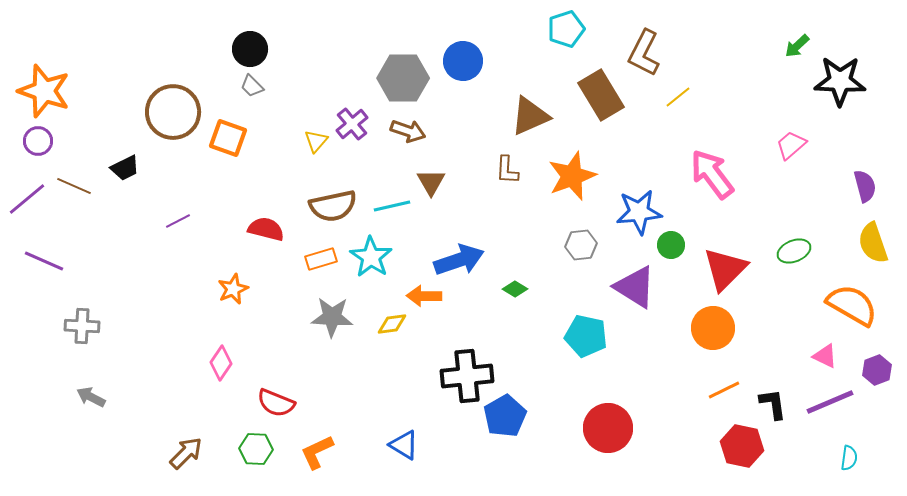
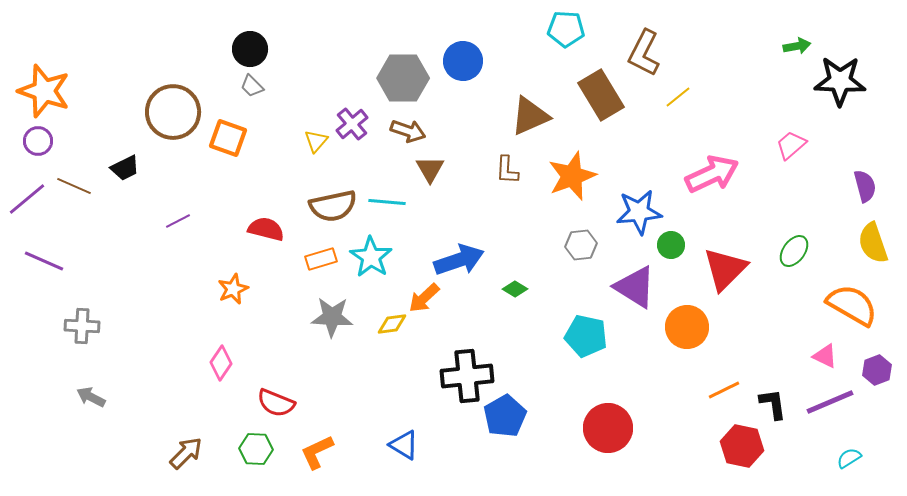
cyan pentagon at (566, 29): rotated 21 degrees clockwise
green arrow at (797, 46): rotated 148 degrees counterclockwise
pink arrow at (712, 174): rotated 102 degrees clockwise
brown triangle at (431, 182): moved 1 px left, 13 px up
cyan line at (392, 206): moved 5 px left, 4 px up; rotated 18 degrees clockwise
green ellipse at (794, 251): rotated 32 degrees counterclockwise
orange arrow at (424, 296): moved 2 px down; rotated 44 degrees counterclockwise
orange circle at (713, 328): moved 26 px left, 1 px up
cyan semicircle at (849, 458): rotated 130 degrees counterclockwise
